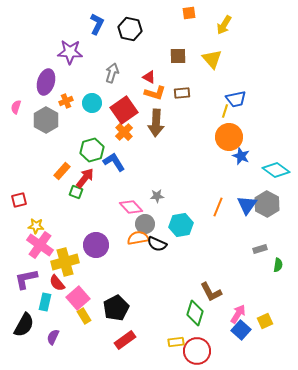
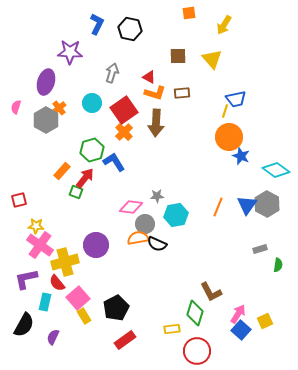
orange cross at (66, 101): moved 7 px left, 7 px down; rotated 16 degrees counterclockwise
pink diamond at (131, 207): rotated 40 degrees counterclockwise
cyan hexagon at (181, 225): moved 5 px left, 10 px up
yellow rectangle at (176, 342): moved 4 px left, 13 px up
